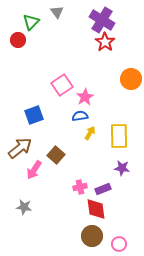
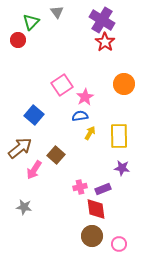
orange circle: moved 7 px left, 5 px down
blue square: rotated 30 degrees counterclockwise
